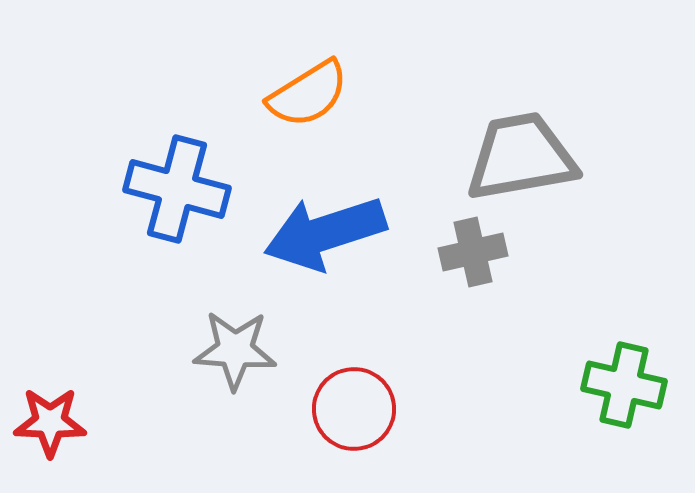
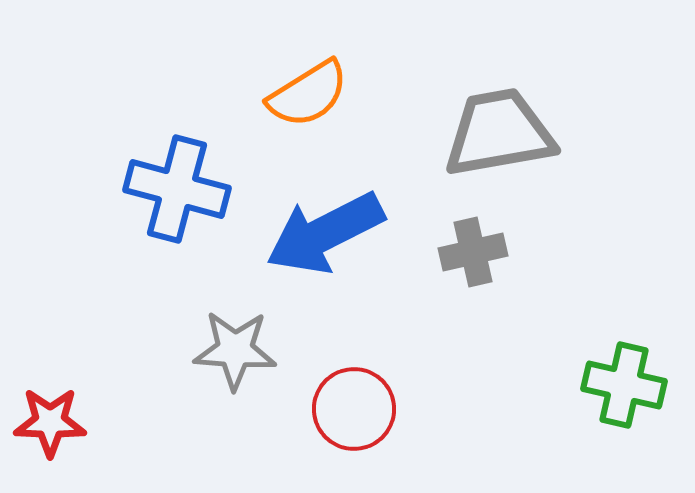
gray trapezoid: moved 22 px left, 24 px up
blue arrow: rotated 9 degrees counterclockwise
